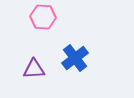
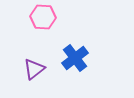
purple triangle: rotated 35 degrees counterclockwise
